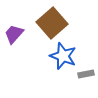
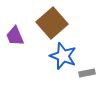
purple trapezoid: moved 1 px right, 2 px down; rotated 65 degrees counterclockwise
gray rectangle: moved 1 px right, 1 px up
